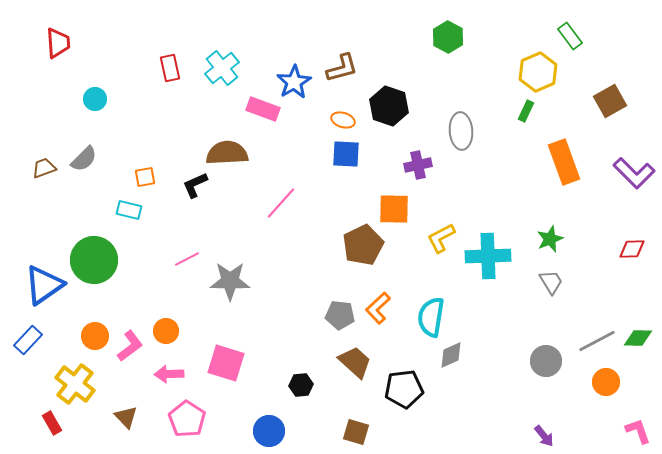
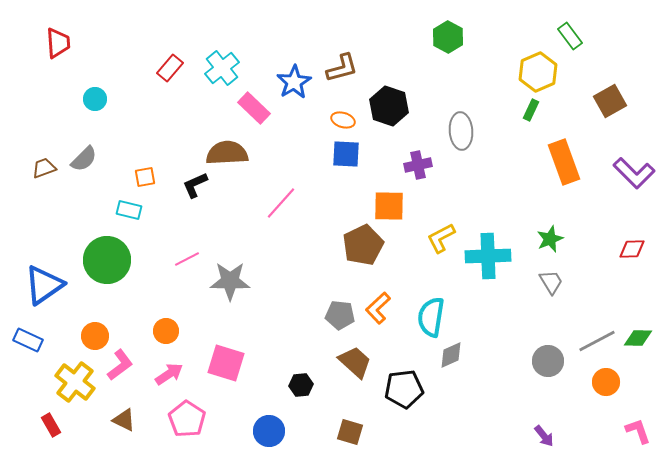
red rectangle at (170, 68): rotated 52 degrees clockwise
pink rectangle at (263, 109): moved 9 px left, 1 px up; rotated 24 degrees clockwise
green rectangle at (526, 111): moved 5 px right, 1 px up
orange square at (394, 209): moved 5 px left, 3 px up
green circle at (94, 260): moved 13 px right
blue rectangle at (28, 340): rotated 72 degrees clockwise
pink L-shape at (130, 346): moved 10 px left, 19 px down
gray circle at (546, 361): moved 2 px right
pink arrow at (169, 374): rotated 148 degrees clockwise
yellow cross at (75, 384): moved 2 px up
brown triangle at (126, 417): moved 2 px left, 3 px down; rotated 20 degrees counterclockwise
red rectangle at (52, 423): moved 1 px left, 2 px down
brown square at (356, 432): moved 6 px left
